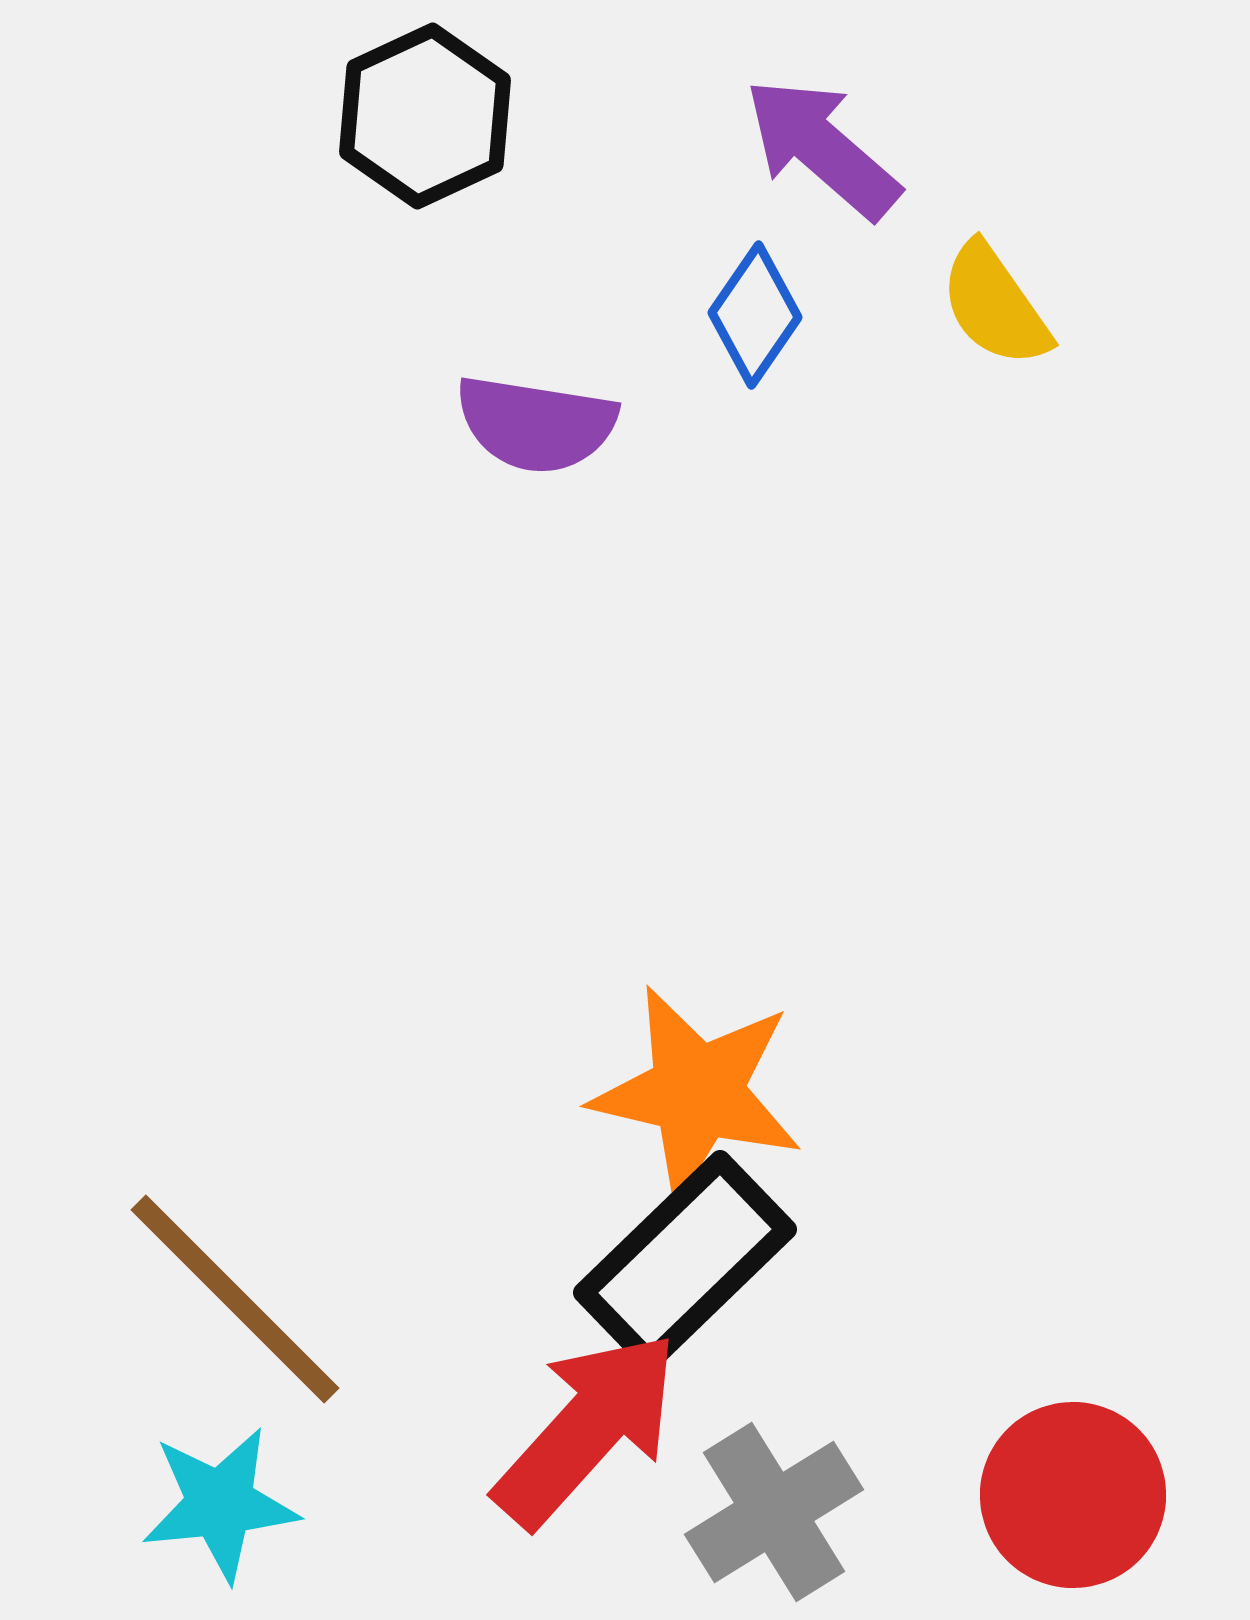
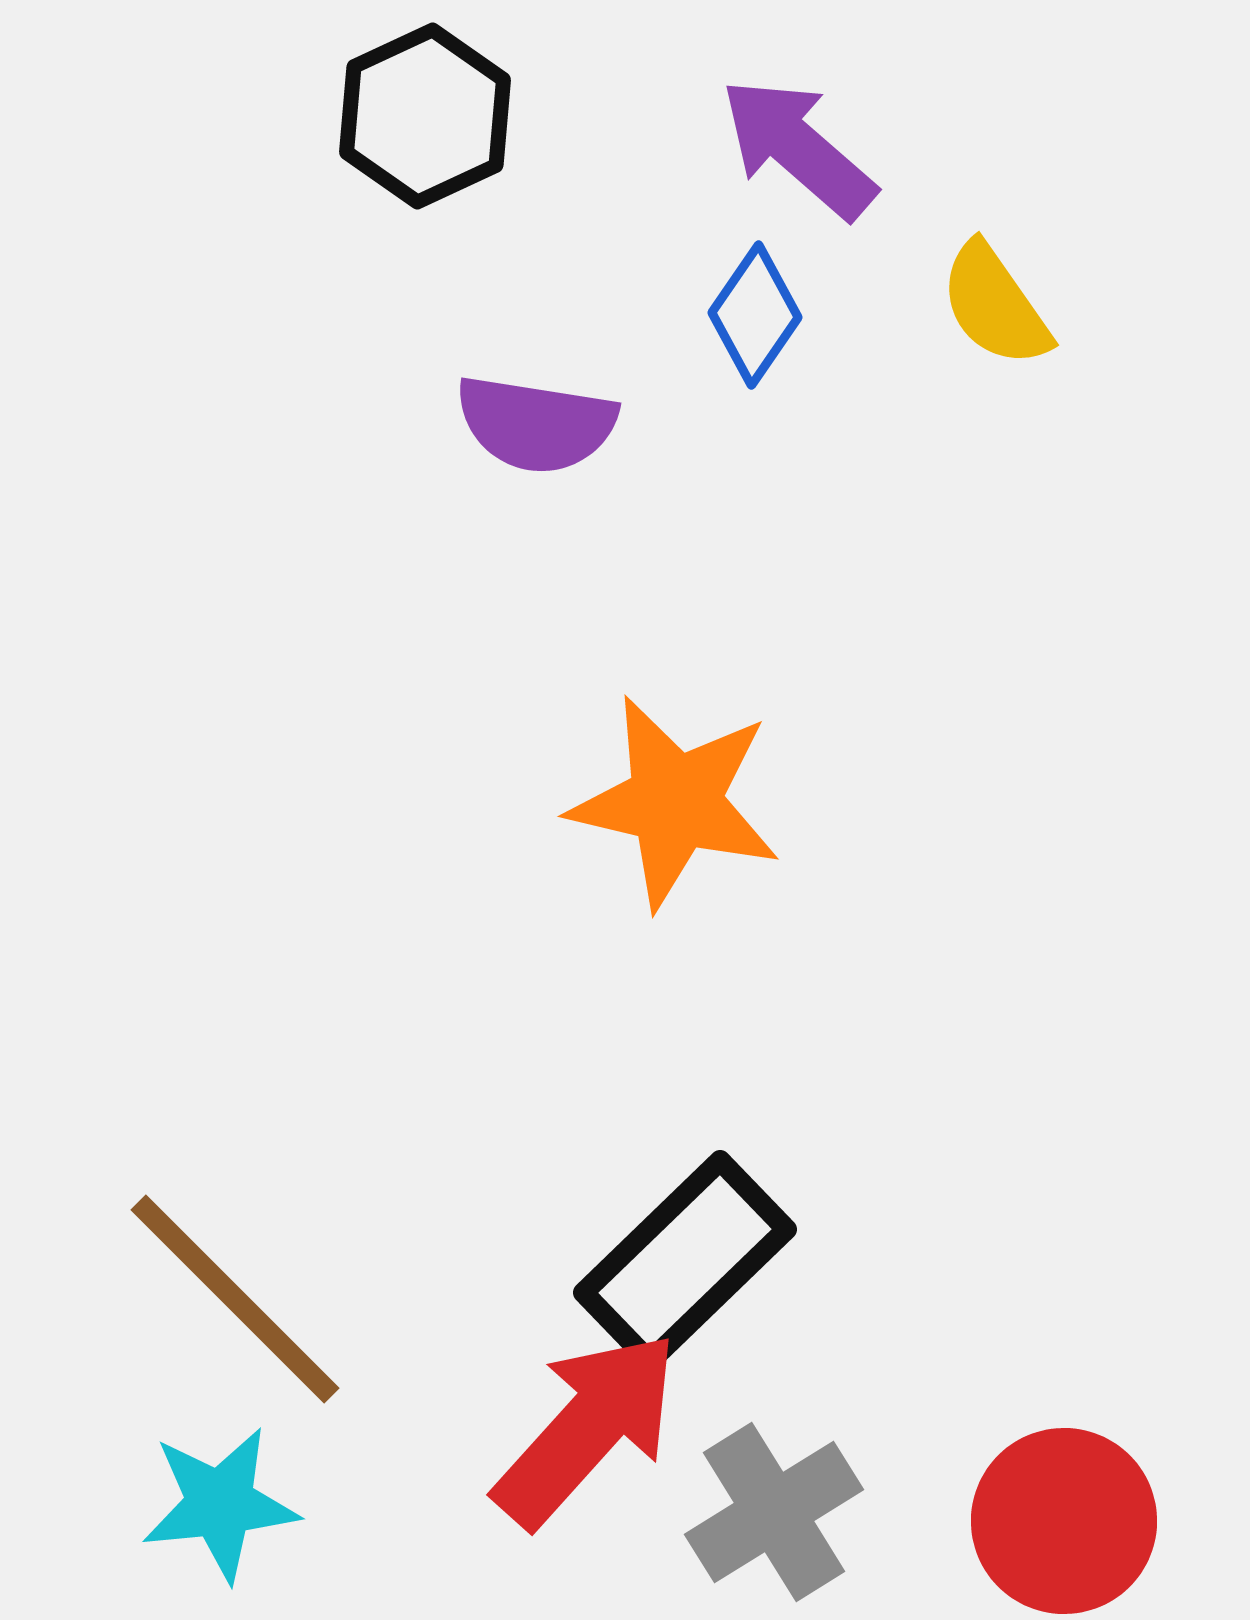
purple arrow: moved 24 px left
orange star: moved 22 px left, 290 px up
red circle: moved 9 px left, 26 px down
